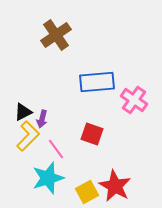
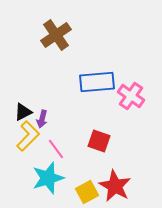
pink cross: moved 3 px left, 4 px up
red square: moved 7 px right, 7 px down
